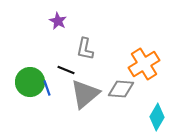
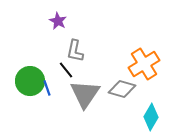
gray L-shape: moved 10 px left, 2 px down
black line: rotated 30 degrees clockwise
green circle: moved 1 px up
gray diamond: moved 1 px right; rotated 12 degrees clockwise
gray triangle: rotated 16 degrees counterclockwise
cyan diamond: moved 6 px left
